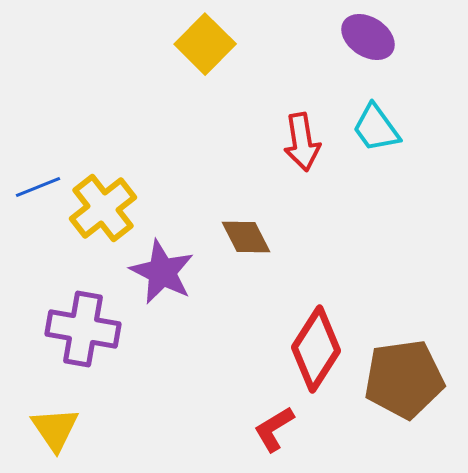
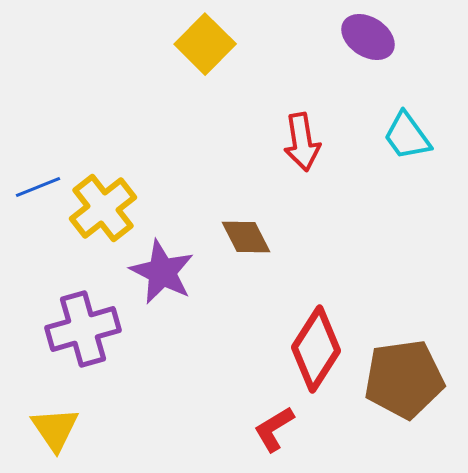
cyan trapezoid: moved 31 px right, 8 px down
purple cross: rotated 26 degrees counterclockwise
